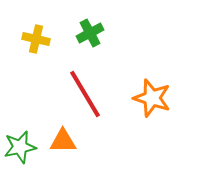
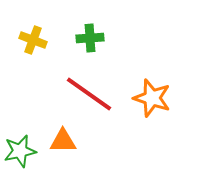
green cross: moved 5 px down; rotated 24 degrees clockwise
yellow cross: moved 3 px left, 1 px down; rotated 8 degrees clockwise
red line: moved 4 px right; rotated 24 degrees counterclockwise
green star: moved 4 px down
